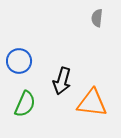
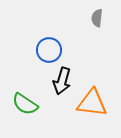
blue circle: moved 30 px right, 11 px up
green semicircle: rotated 100 degrees clockwise
